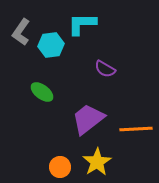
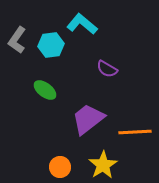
cyan L-shape: rotated 40 degrees clockwise
gray L-shape: moved 4 px left, 8 px down
purple semicircle: moved 2 px right
green ellipse: moved 3 px right, 2 px up
orange line: moved 1 px left, 3 px down
yellow star: moved 6 px right, 3 px down
